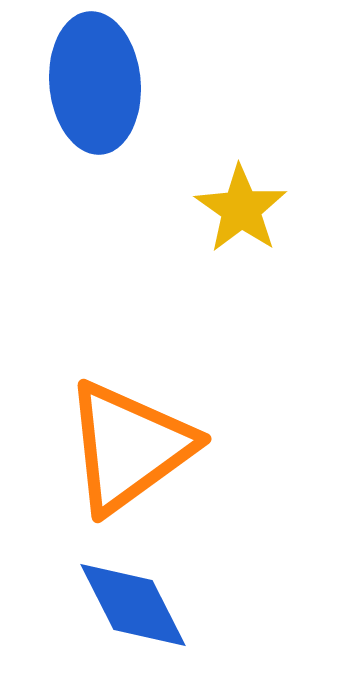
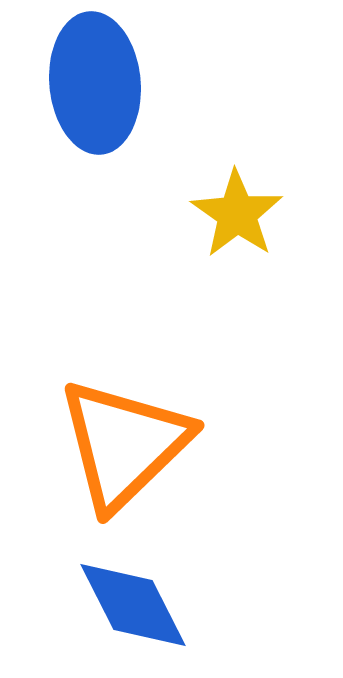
yellow star: moved 4 px left, 5 px down
orange triangle: moved 5 px left, 3 px up; rotated 8 degrees counterclockwise
